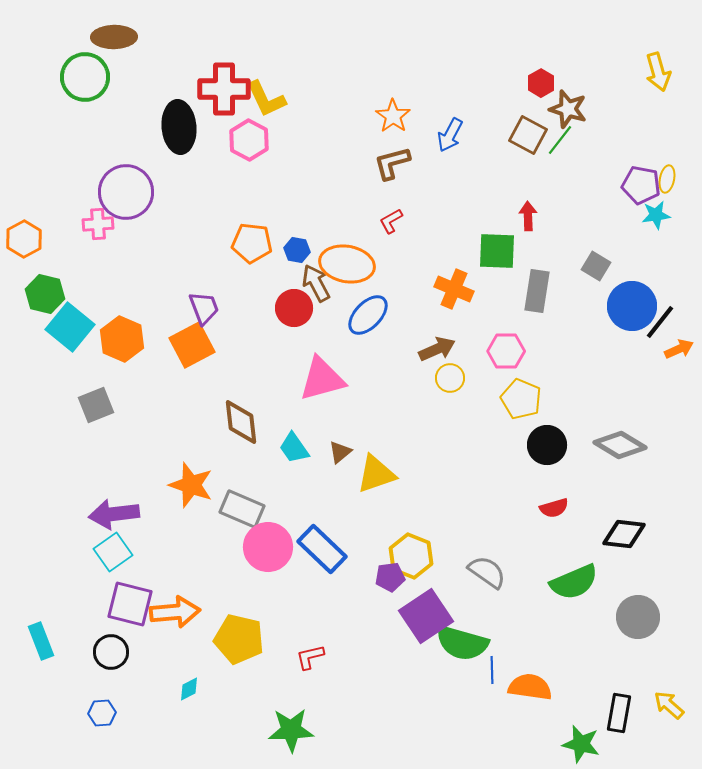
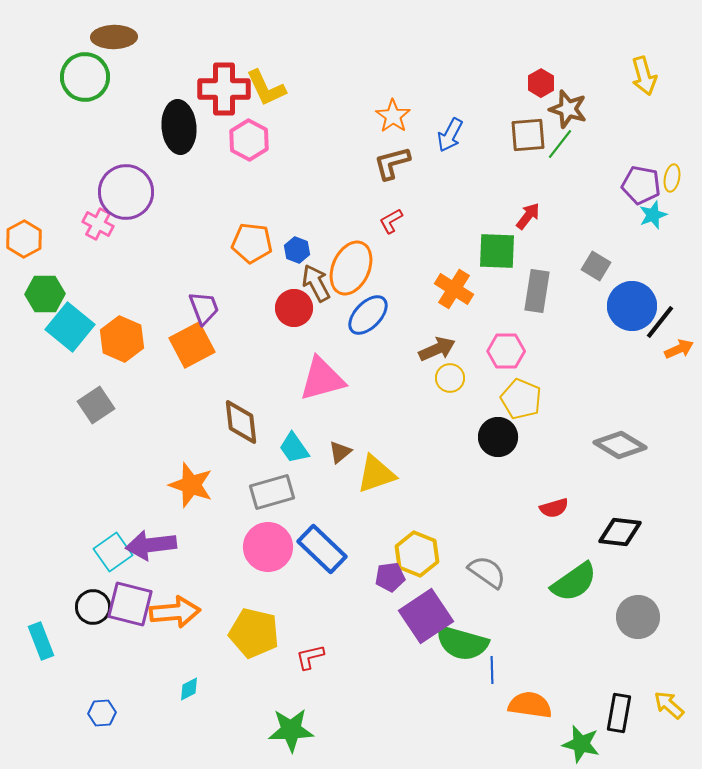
yellow arrow at (658, 72): moved 14 px left, 4 px down
yellow L-shape at (266, 99): moved 11 px up
brown square at (528, 135): rotated 33 degrees counterclockwise
green line at (560, 140): moved 4 px down
yellow ellipse at (667, 179): moved 5 px right, 1 px up
cyan star at (656, 215): moved 3 px left; rotated 12 degrees counterclockwise
red arrow at (528, 216): rotated 40 degrees clockwise
pink cross at (98, 224): rotated 32 degrees clockwise
blue hexagon at (297, 250): rotated 10 degrees clockwise
orange ellipse at (347, 264): moved 4 px right, 4 px down; rotated 76 degrees counterclockwise
orange cross at (454, 289): rotated 9 degrees clockwise
green hexagon at (45, 294): rotated 15 degrees counterclockwise
gray square at (96, 405): rotated 12 degrees counterclockwise
black circle at (547, 445): moved 49 px left, 8 px up
gray rectangle at (242, 509): moved 30 px right, 17 px up; rotated 39 degrees counterclockwise
purple arrow at (114, 514): moved 37 px right, 31 px down
black diamond at (624, 534): moved 4 px left, 2 px up
yellow hexagon at (411, 556): moved 6 px right, 2 px up
green semicircle at (574, 582): rotated 12 degrees counterclockwise
yellow pentagon at (239, 639): moved 15 px right, 6 px up
black circle at (111, 652): moved 18 px left, 45 px up
orange semicircle at (530, 687): moved 18 px down
